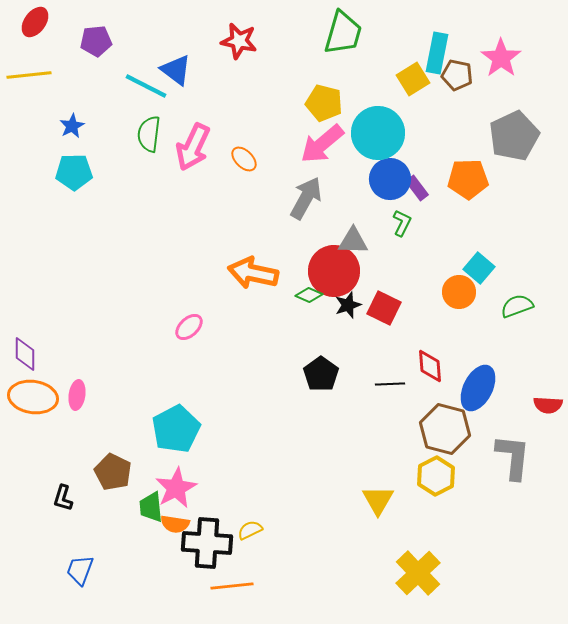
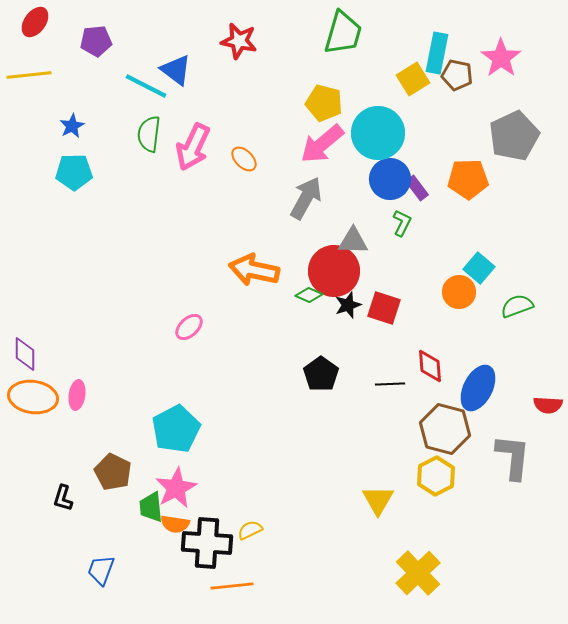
orange arrow at (253, 273): moved 1 px right, 3 px up
red square at (384, 308): rotated 8 degrees counterclockwise
blue trapezoid at (80, 570): moved 21 px right
